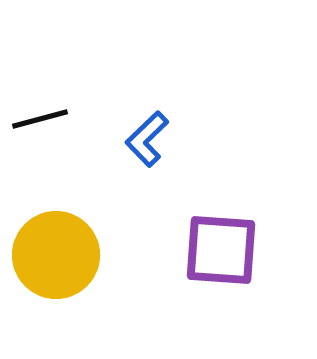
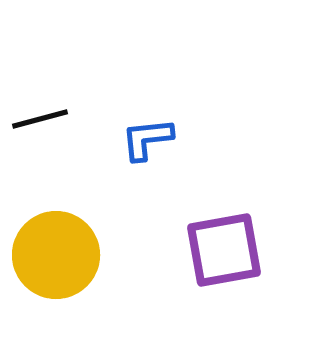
blue L-shape: rotated 38 degrees clockwise
purple square: moved 3 px right; rotated 14 degrees counterclockwise
